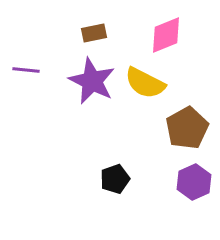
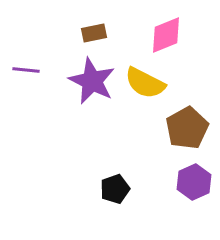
black pentagon: moved 10 px down
